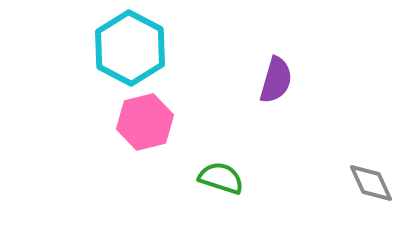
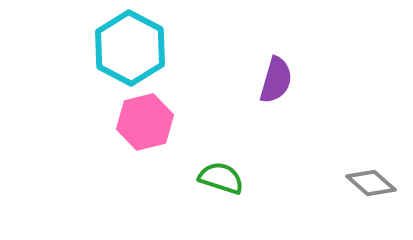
gray diamond: rotated 24 degrees counterclockwise
